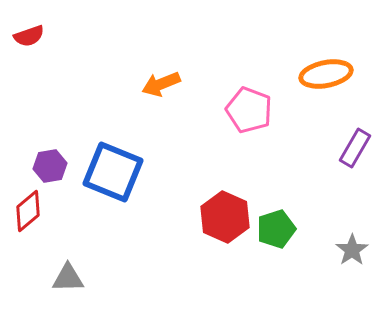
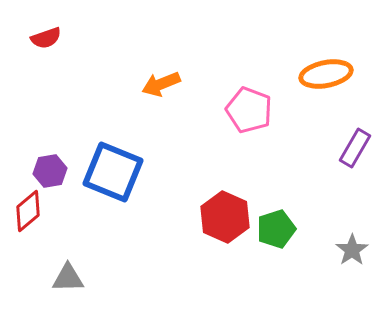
red semicircle: moved 17 px right, 2 px down
purple hexagon: moved 5 px down
